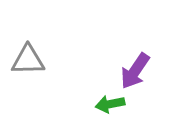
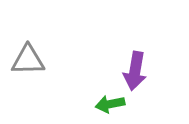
purple arrow: rotated 24 degrees counterclockwise
